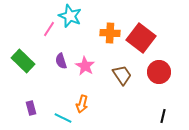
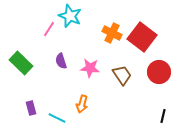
orange cross: moved 2 px right; rotated 24 degrees clockwise
red square: moved 1 px right, 1 px up
green rectangle: moved 2 px left, 2 px down
pink star: moved 5 px right, 2 px down; rotated 24 degrees counterclockwise
cyan line: moved 6 px left
